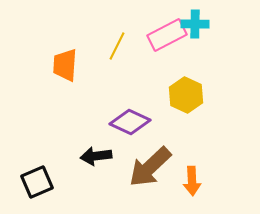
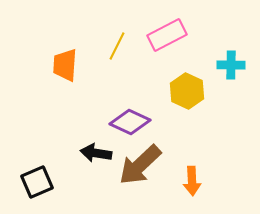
cyan cross: moved 36 px right, 41 px down
yellow hexagon: moved 1 px right, 4 px up
black arrow: moved 3 px up; rotated 16 degrees clockwise
brown arrow: moved 10 px left, 2 px up
